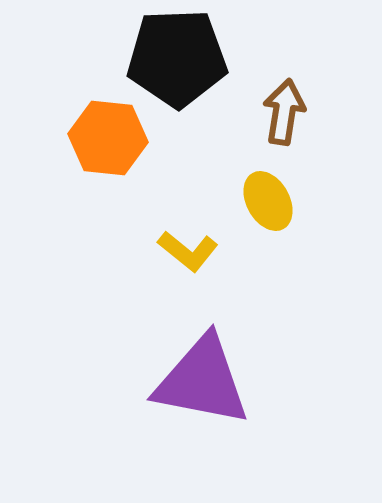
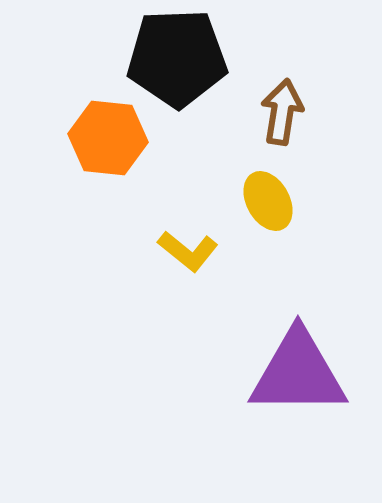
brown arrow: moved 2 px left
purple triangle: moved 96 px right, 8 px up; rotated 11 degrees counterclockwise
